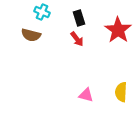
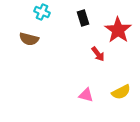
black rectangle: moved 4 px right
brown semicircle: moved 2 px left, 4 px down
red arrow: moved 21 px right, 15 px down
yellow semicircle: rotated 120 degrees counterclockwise
